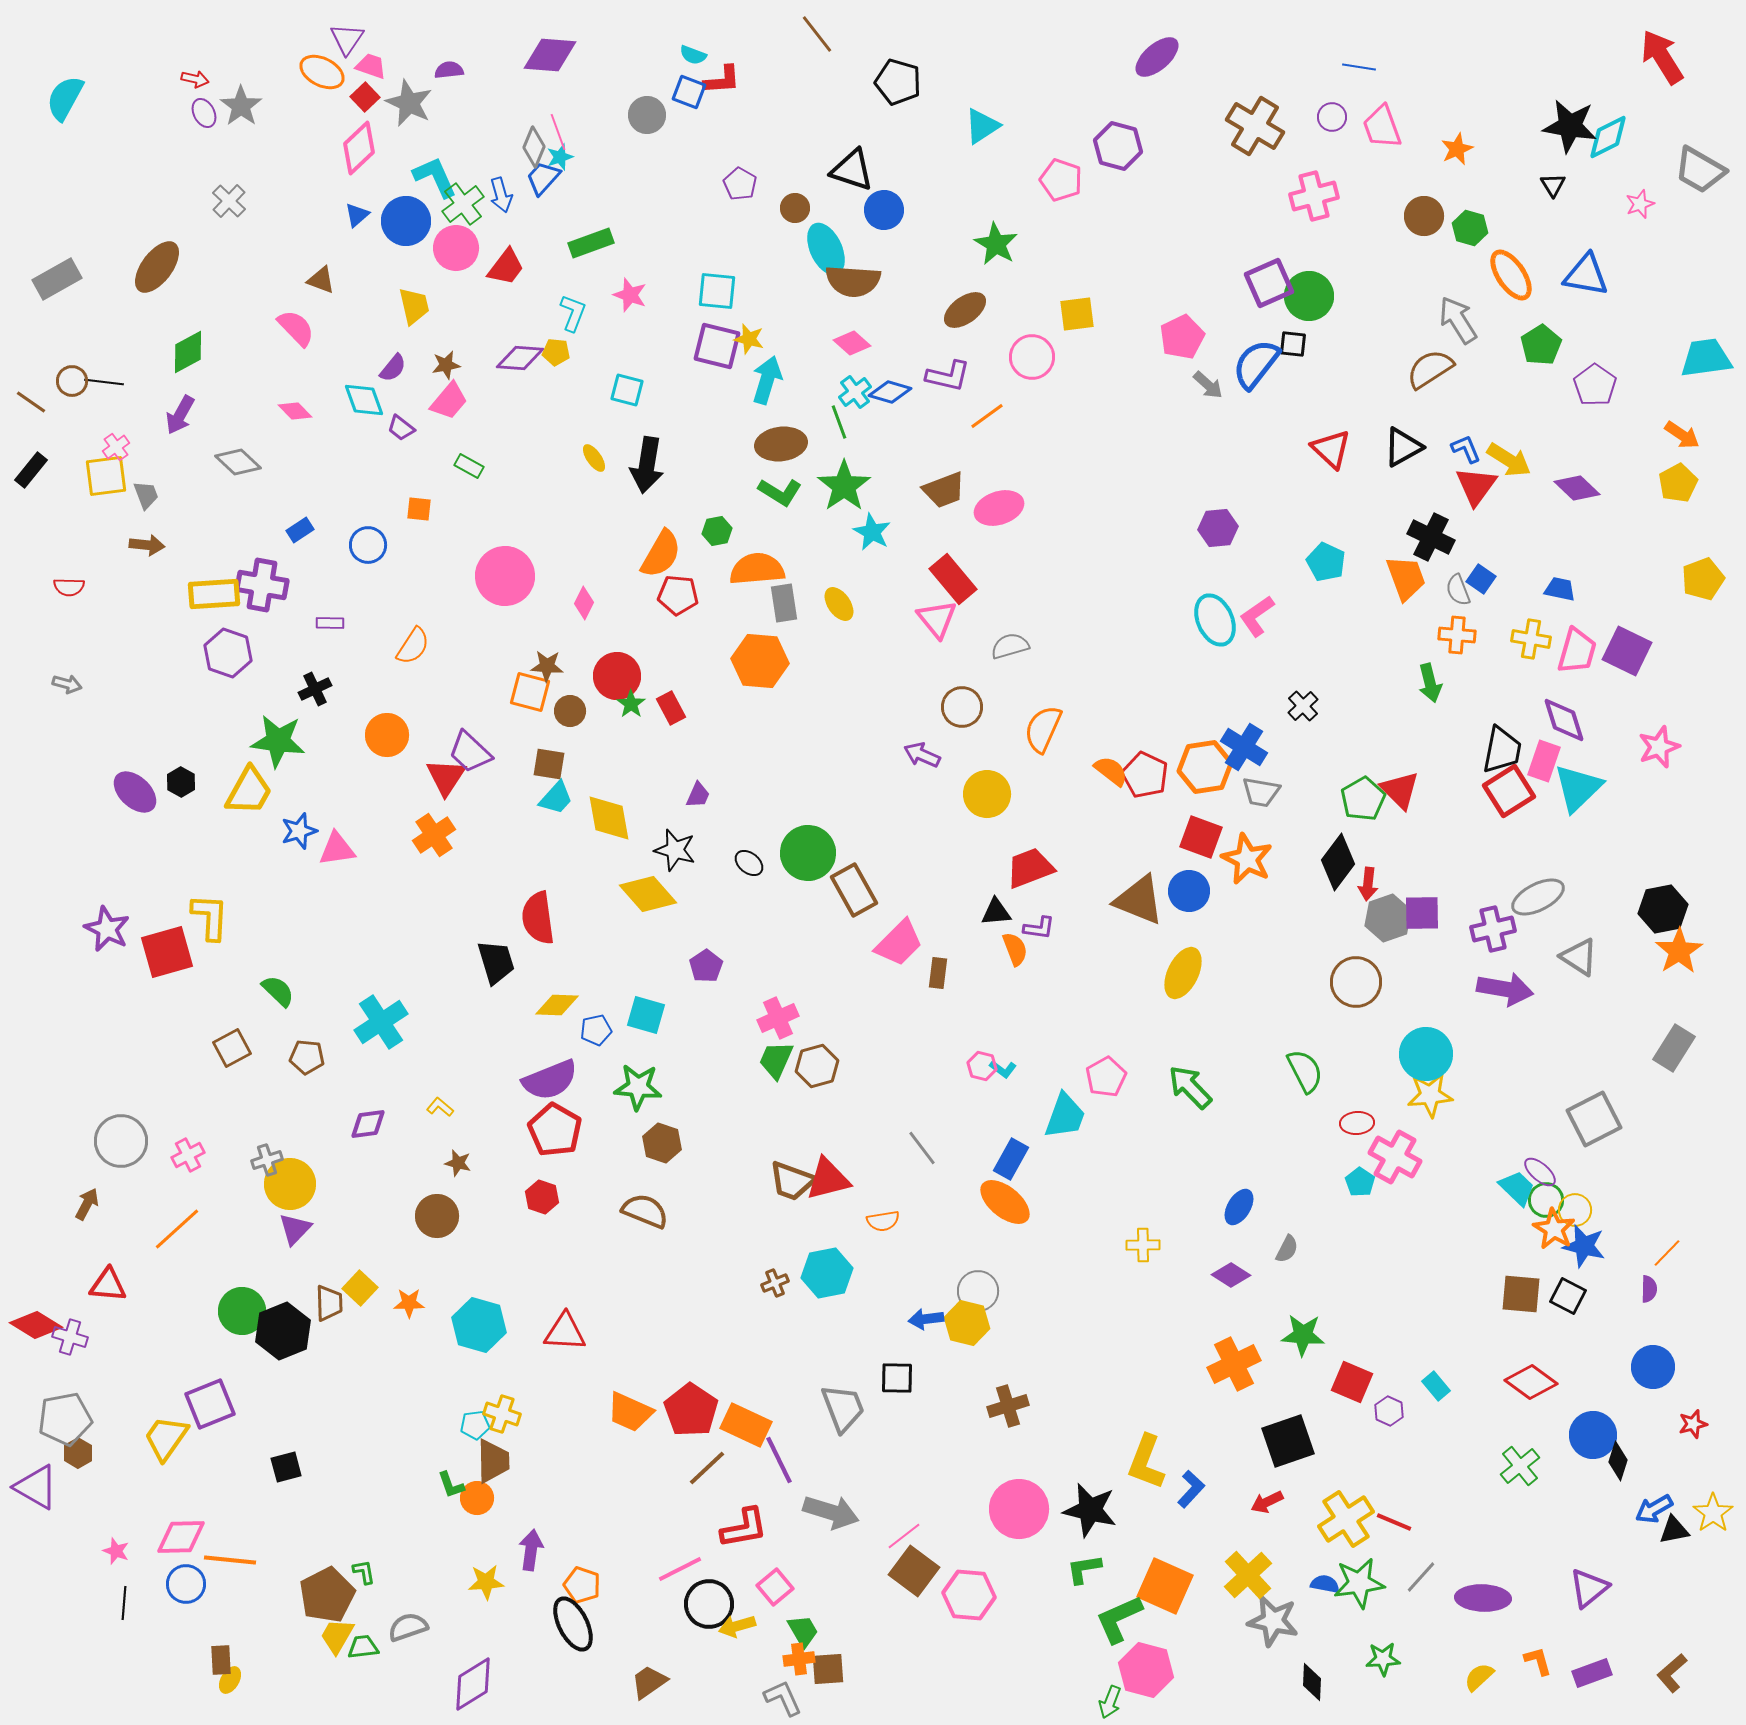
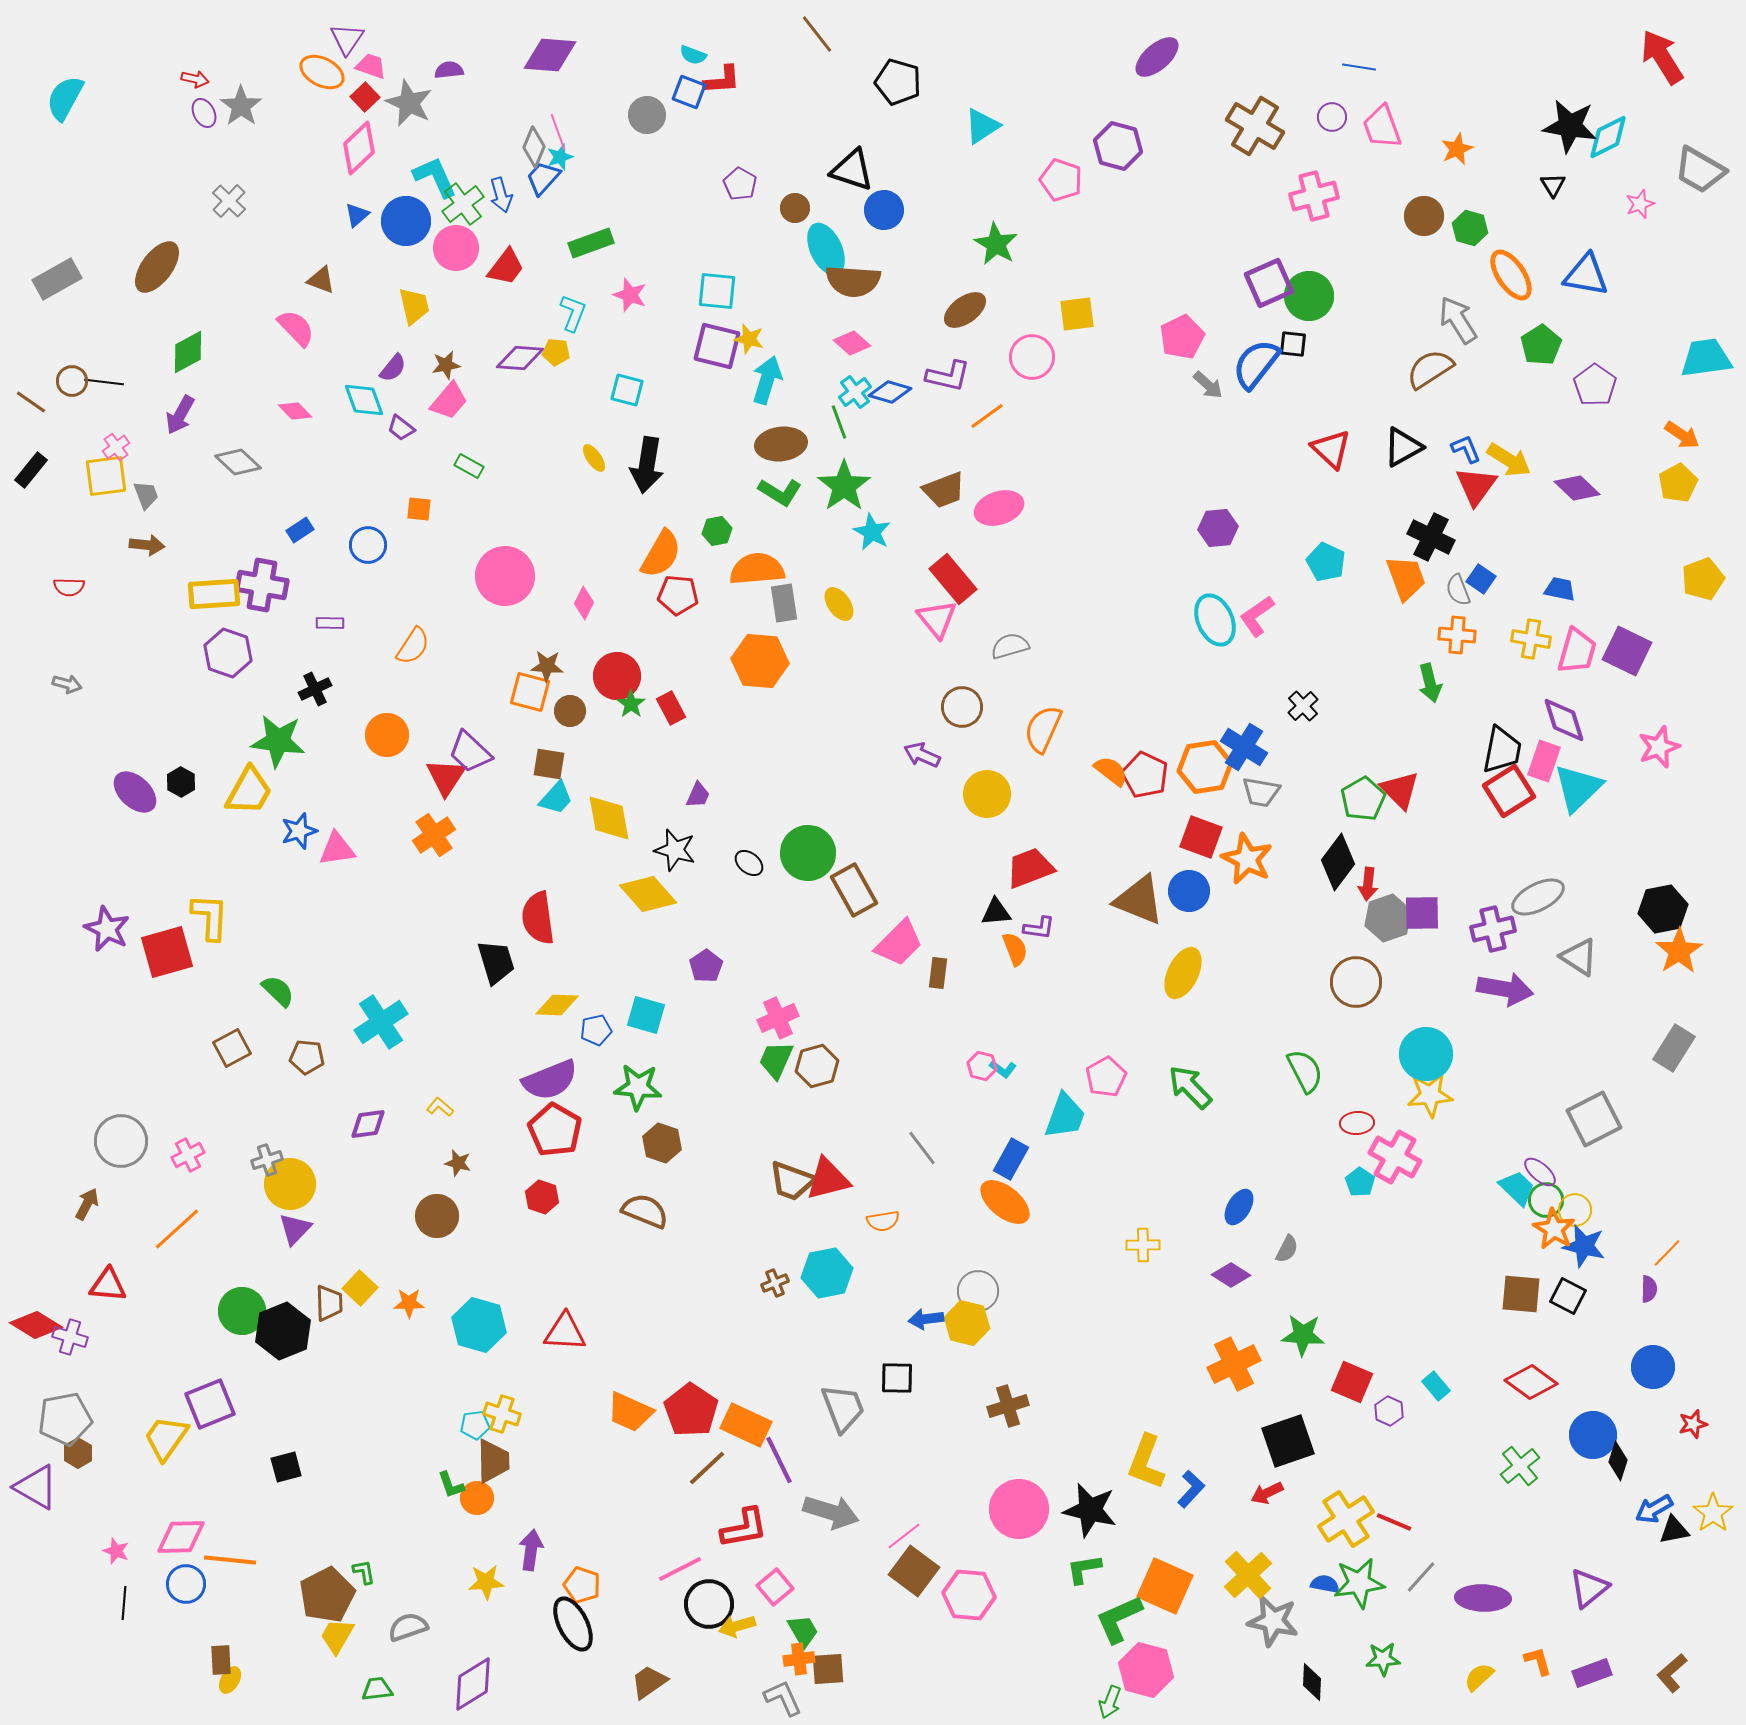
red arrow at (1267, 1502): moved 9 px up
green trapezoid at (363, 1647): moved 14 px right, 42 px down
